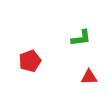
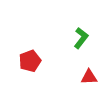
green L-shape: rotated 45 degrees counterclockwise
